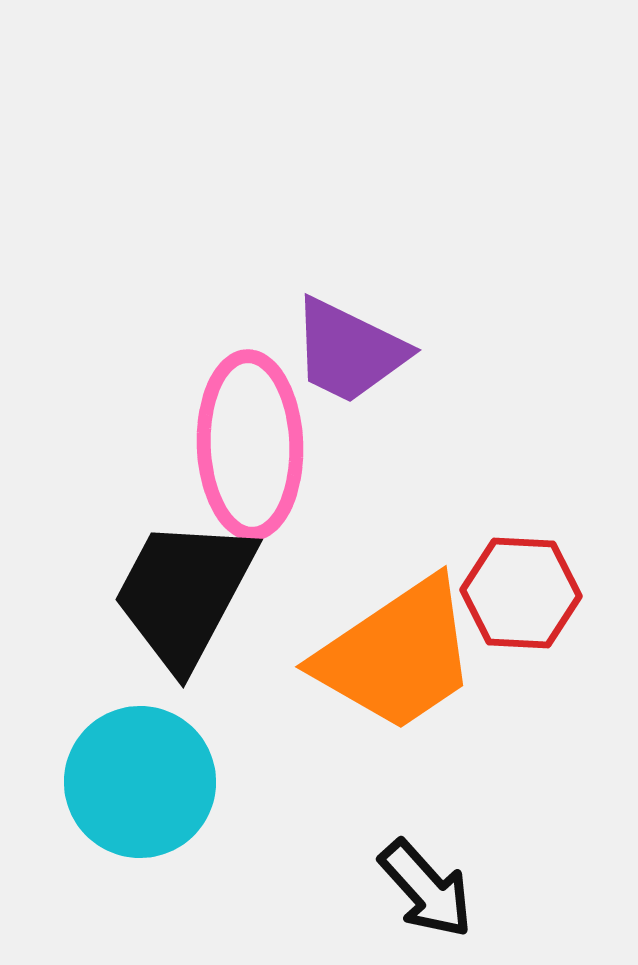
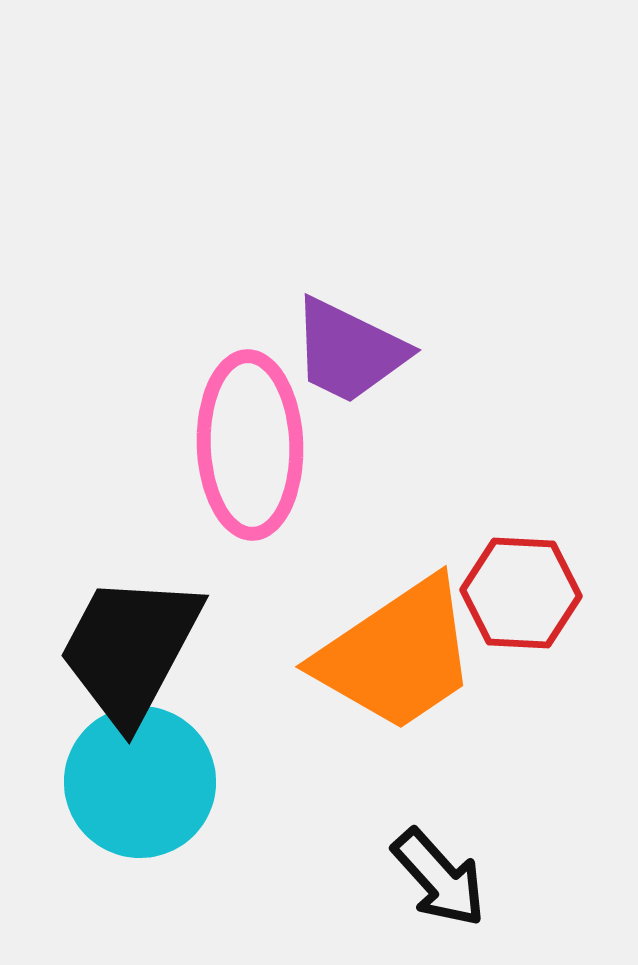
black trapezoid: moved 54 px left, 56 px down
black arrow: moved 13 px right, 11 px up
